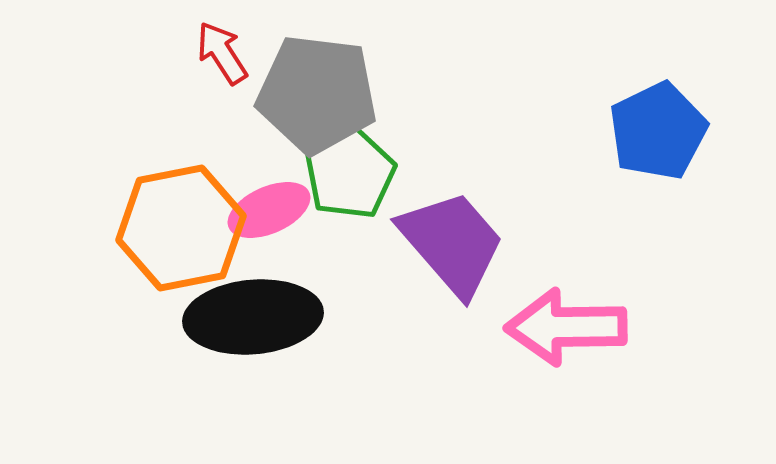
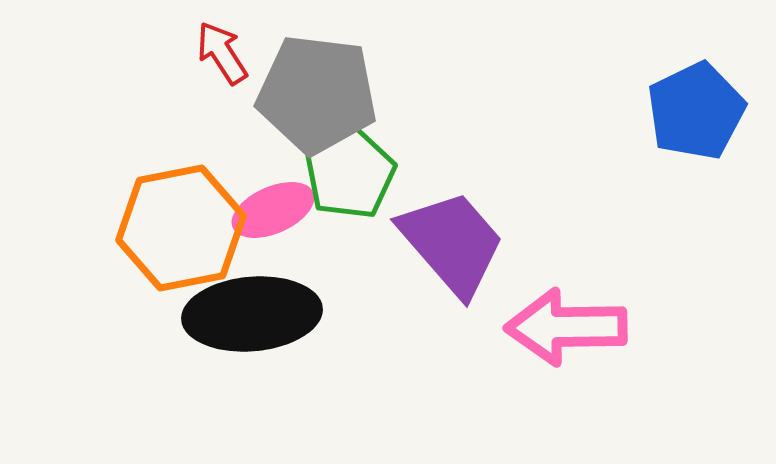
blue pentagon: moved 38 px right, 20 px up
pink ellipse: moved 4 px right
black ellipse: moved 1 px left, 3 px up
